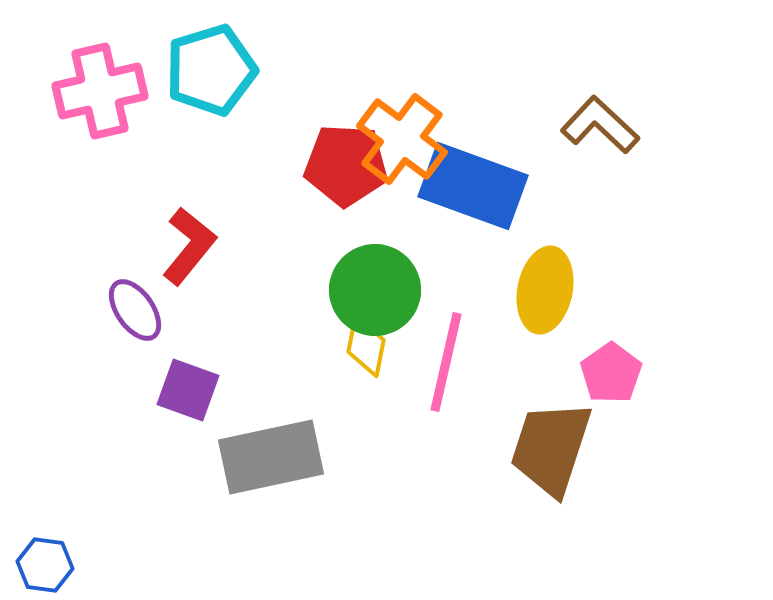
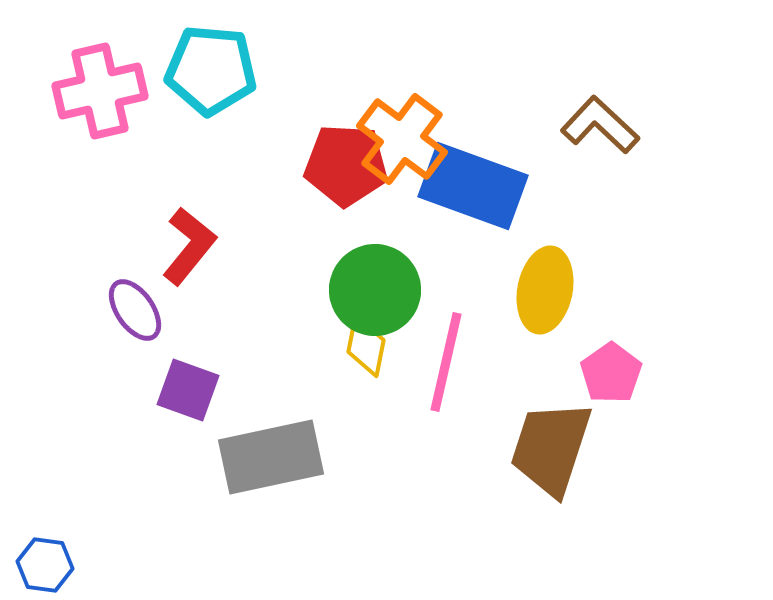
cyan pentagon: rotated 22 degrees clockwise
